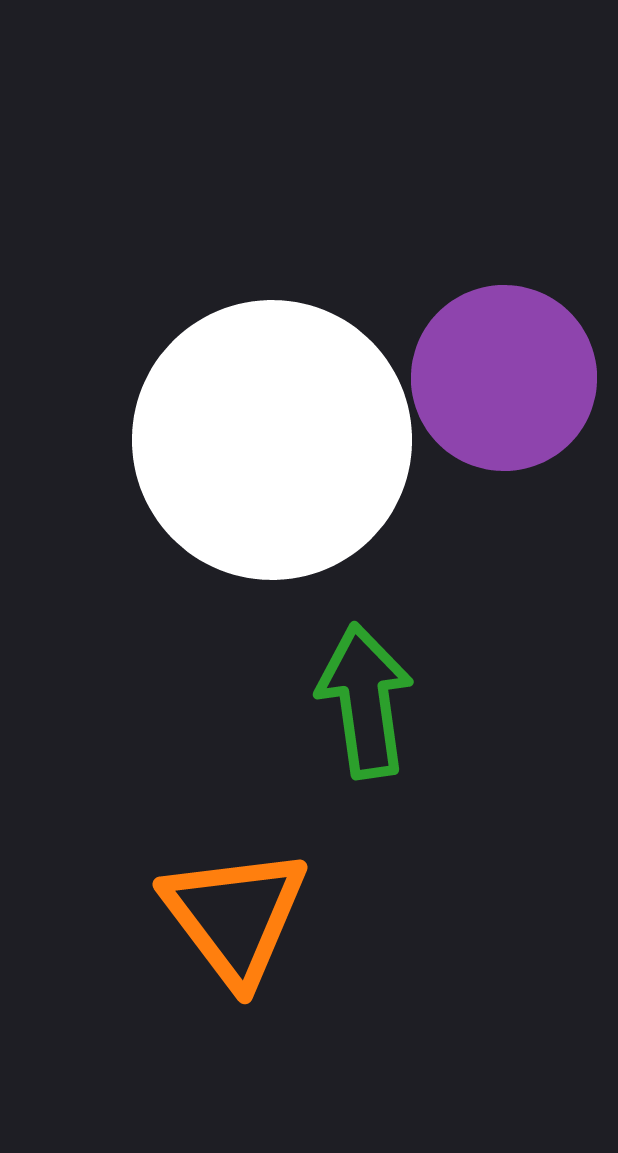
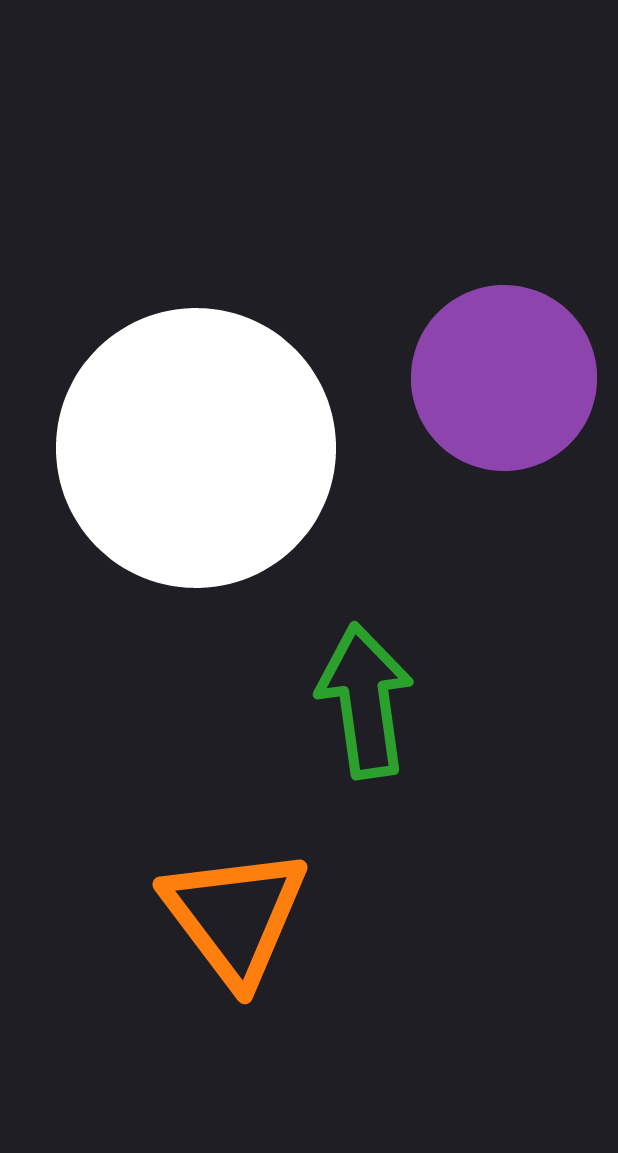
white circle: moved 76 px left, 8 px down
